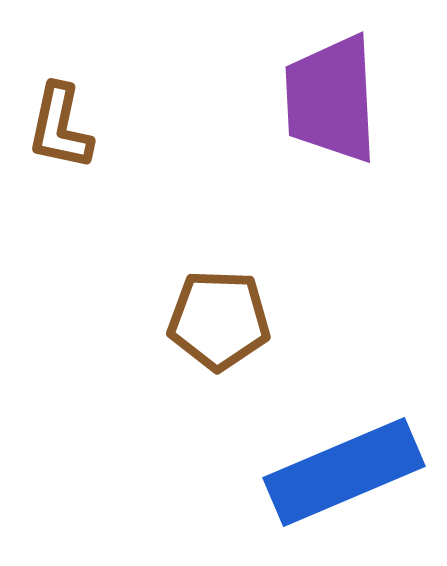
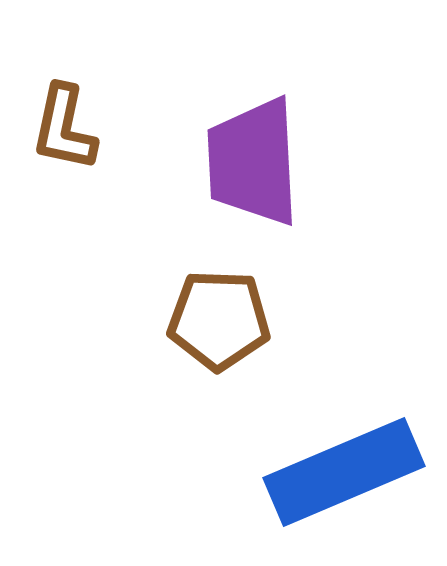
purple trapezoid: moved 78 px left, 63 px down
brown L-shape: moved 4 px right, 1 px down
